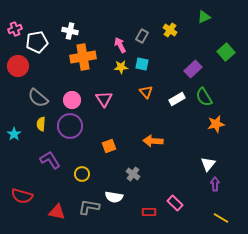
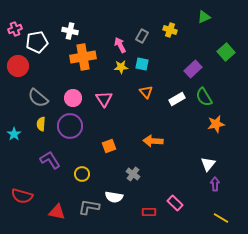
yellow cross: rotated 16 degrees counterclockwise
pink circle: moved 1 px right, 2 px up
